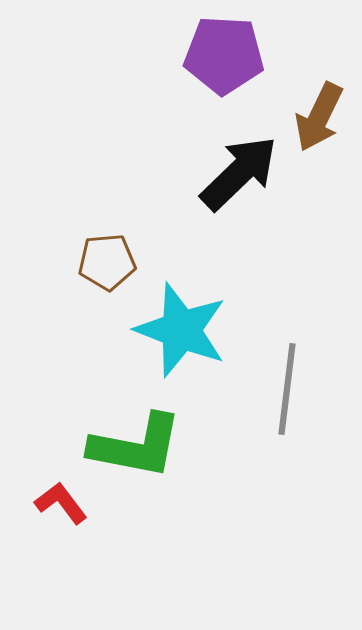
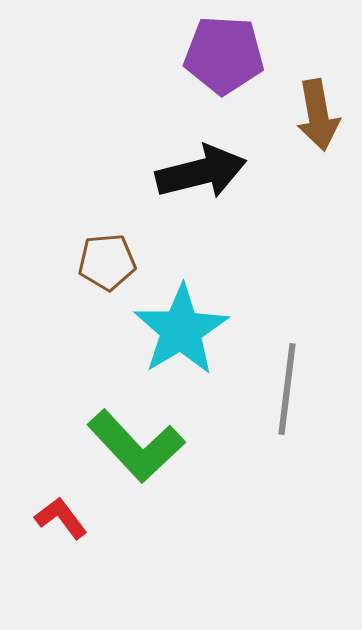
brown arrow: moved 1 px left, 2 px up; rotated 36 degrees counterclockwise
black arrow: moved 38 px left, 1 px up; rotated 30 degrees clockwise
cyan star: rotated 20 degrees clockwise
green L-shape: rotated 36 degrees clockwise
red L-shape: moved 15 px down
